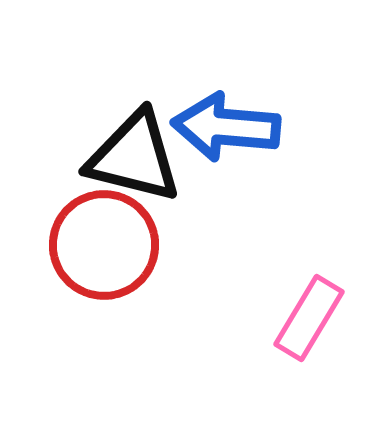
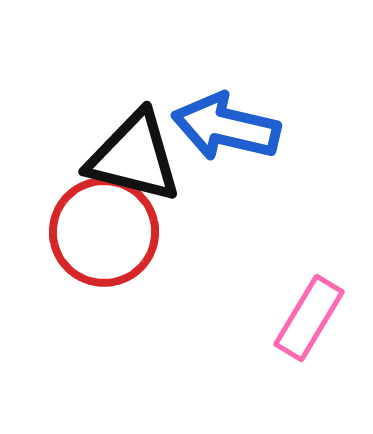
blue arrow: rotated 8 degrees clockwise
red circle: moved 13 px up
